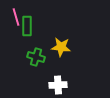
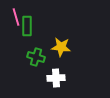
white cross: moved 2 px left, 7 px up
